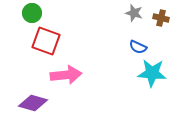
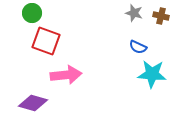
brown cross: moved 2 px up
cyan star: moved 1 px down
